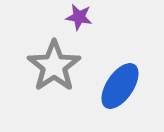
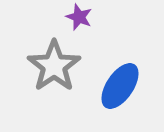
purple star: rotated 12 degrees clockwise
